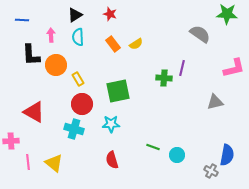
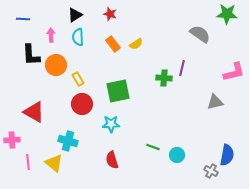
blue line: moved 1 px right, 1 px up
pink L-shape: moved 4 px down
cyan cross: moved 6 px left, 12 px down
pink cross: moved 1 px right, 1 px up
